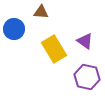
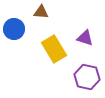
purple triangle: moved 3 px up; rotated 18 degrees counterclockwise
